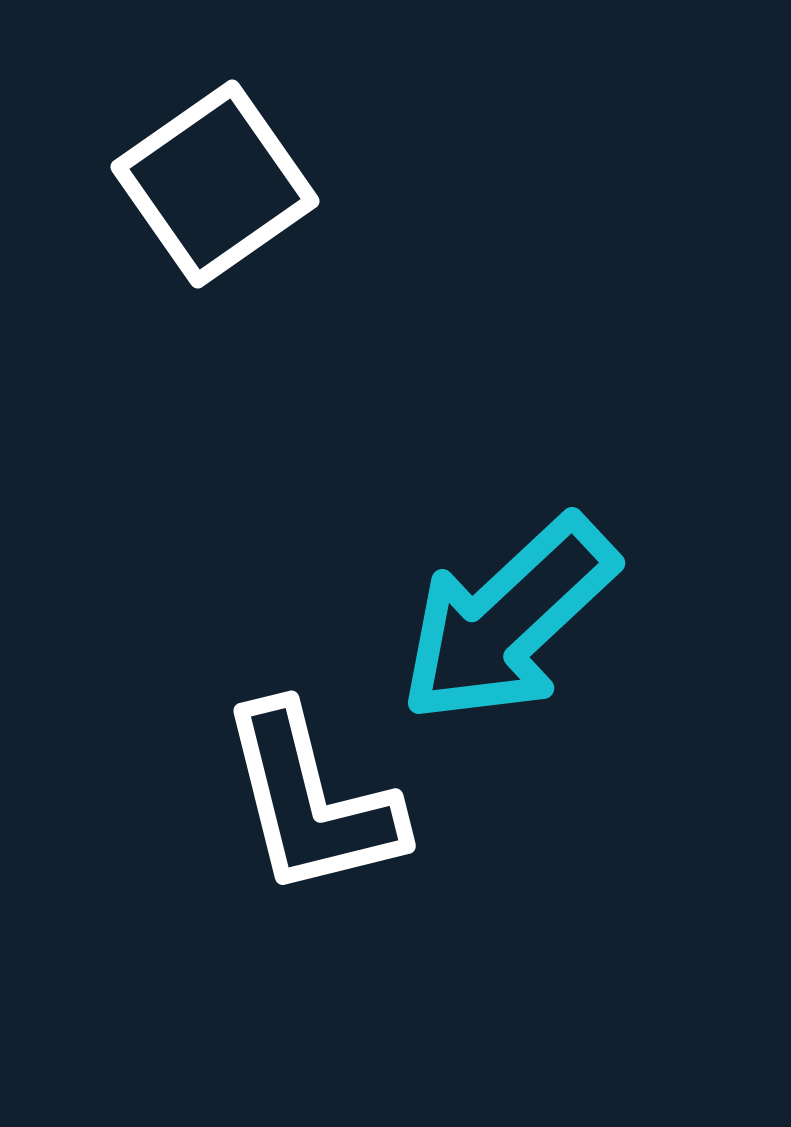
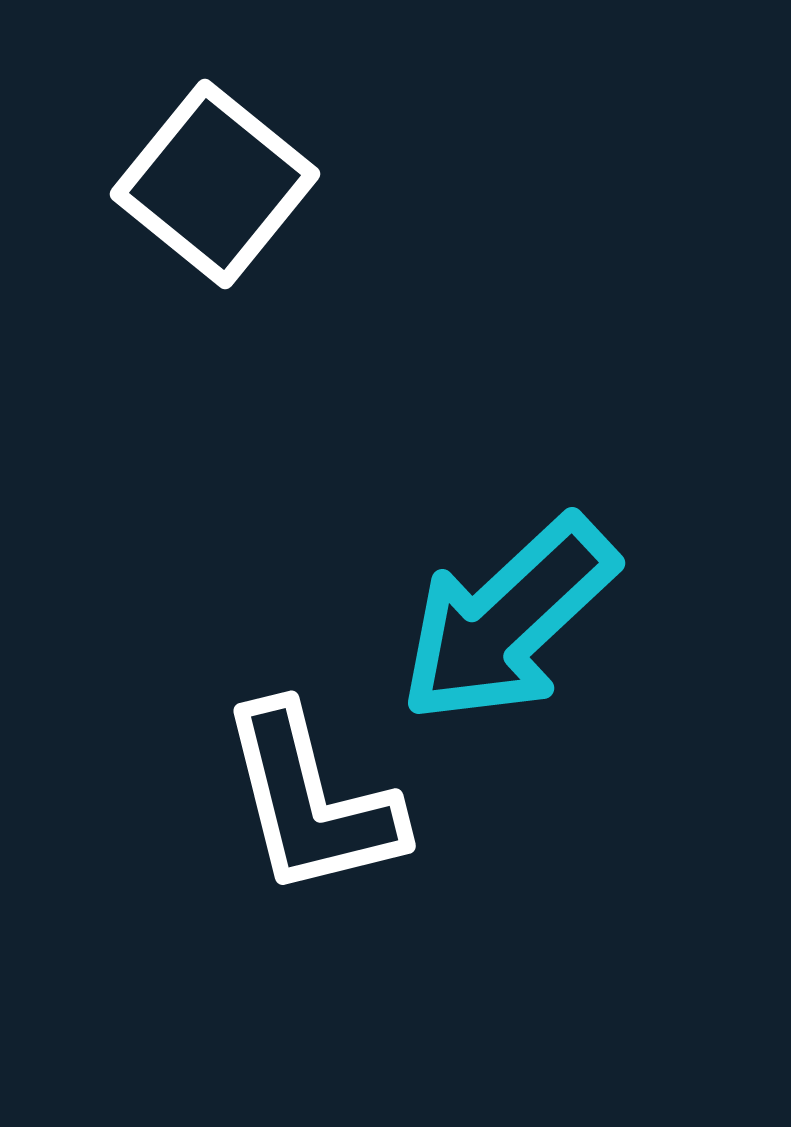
white square: rotated 16 degrees counterclockwise
